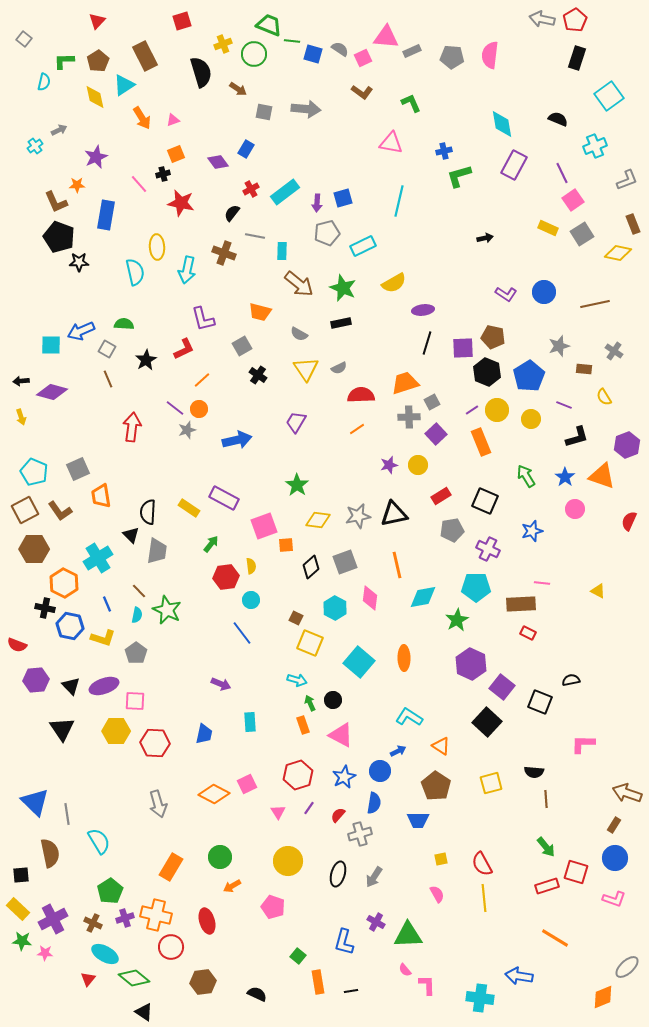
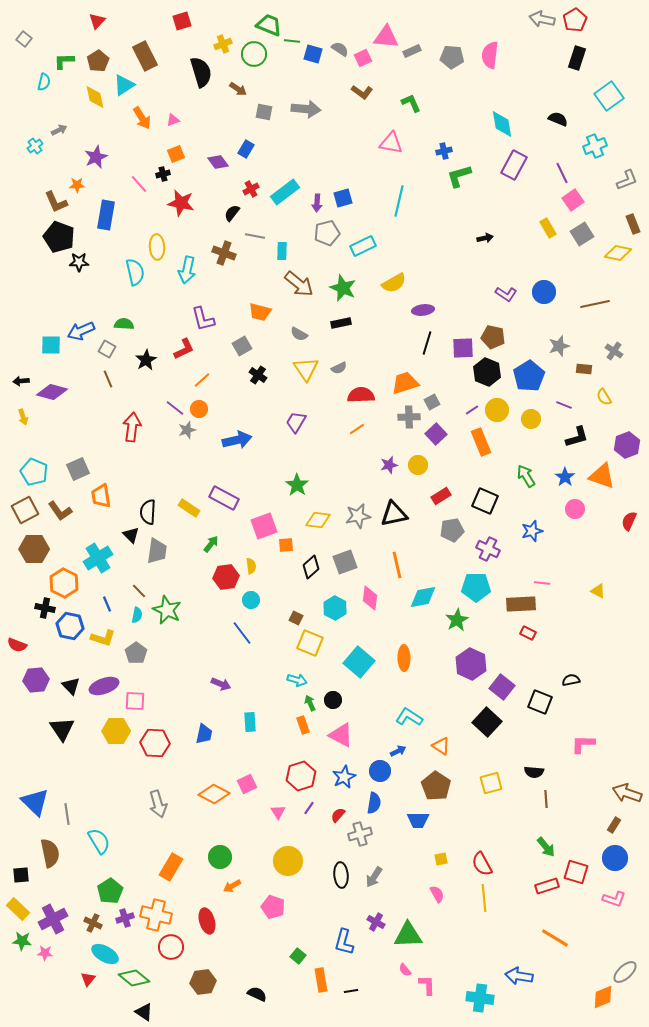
yellow rectangle at (548, 228): rotated 36 degrees clockwise
yellow arrow at (21, 417): moved 2 px right
red hexagon at (298, 775): moved 3 px right, 1 px down
black ellipse at (338, 874): moved 3 px right, 1 px down; rotated 20 degrees counterclockwise
gray ellipse at (627, 967): moved 2 px left, 5 px down
orange rectangle at (318, 982): moved 3 px right, 2 px up
